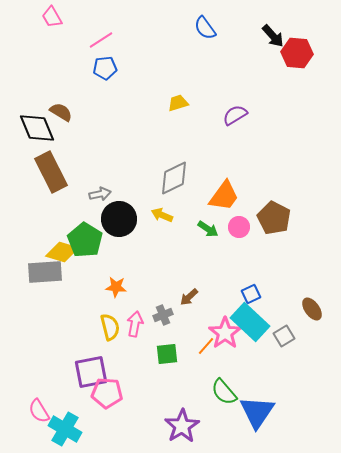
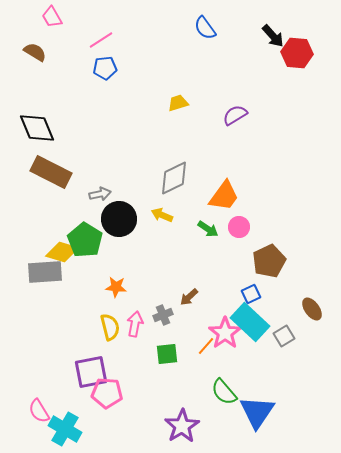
brown semicircle at (61, 112): moved 26 px left, 60 px up
brown rectangle at (51, 172): rotated 36 degrees counterclockwise
brown pentagon at (274, 218): moved 5 px left, 43 px down; rotated 20 degrees clockwise
